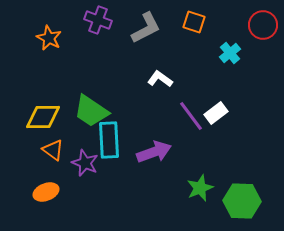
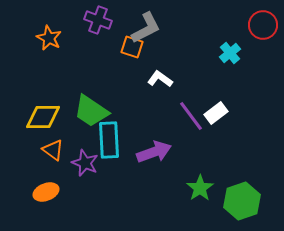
orange square: moved 62 px left, 25 px down
green star: rotated 12 degrees counterclockwise
green hexagon: rotated 21 degrees counterclockwise
